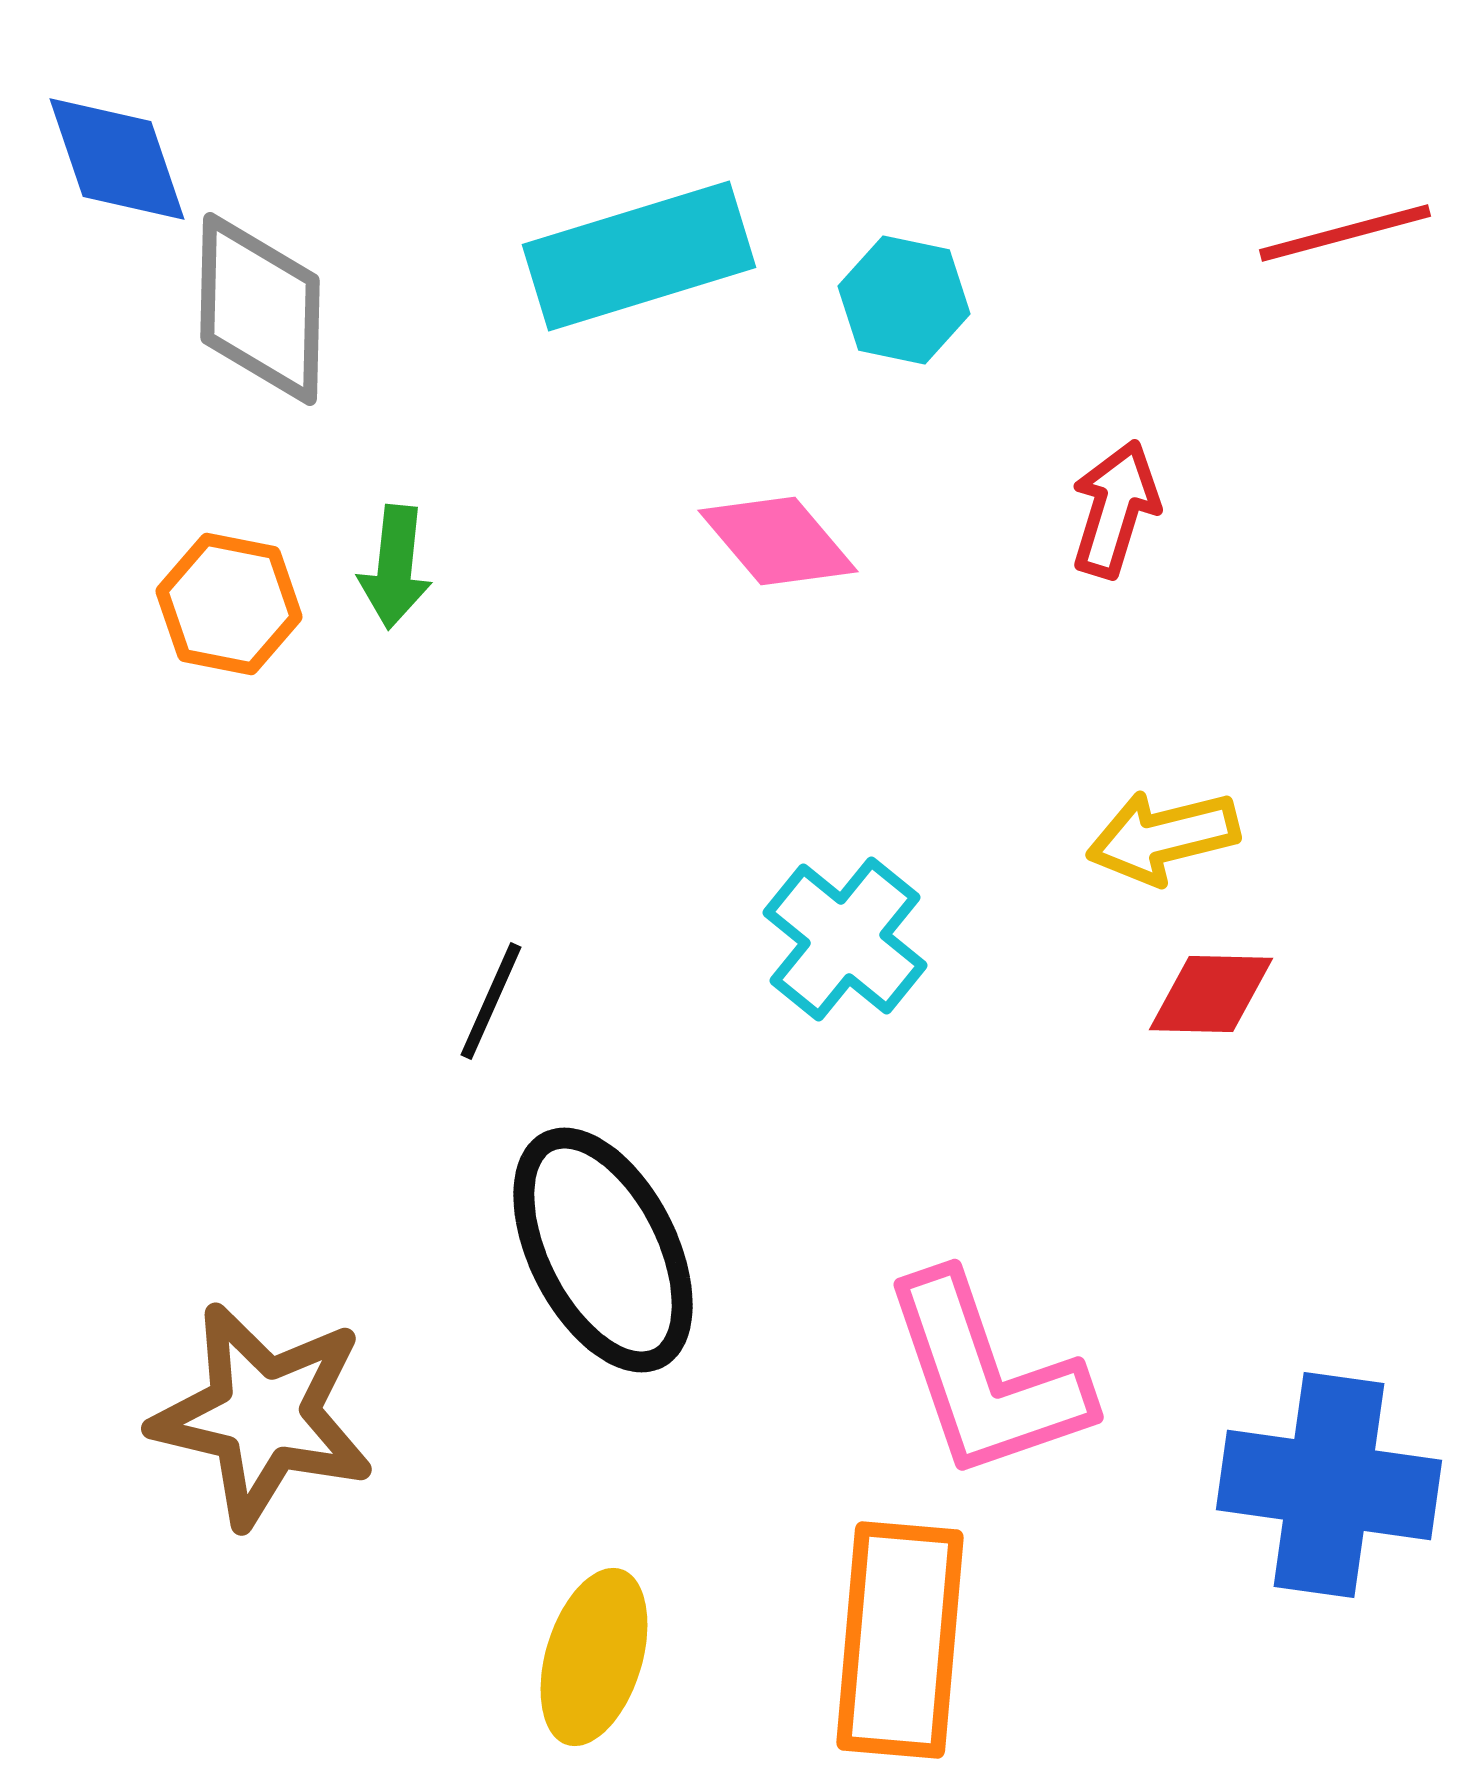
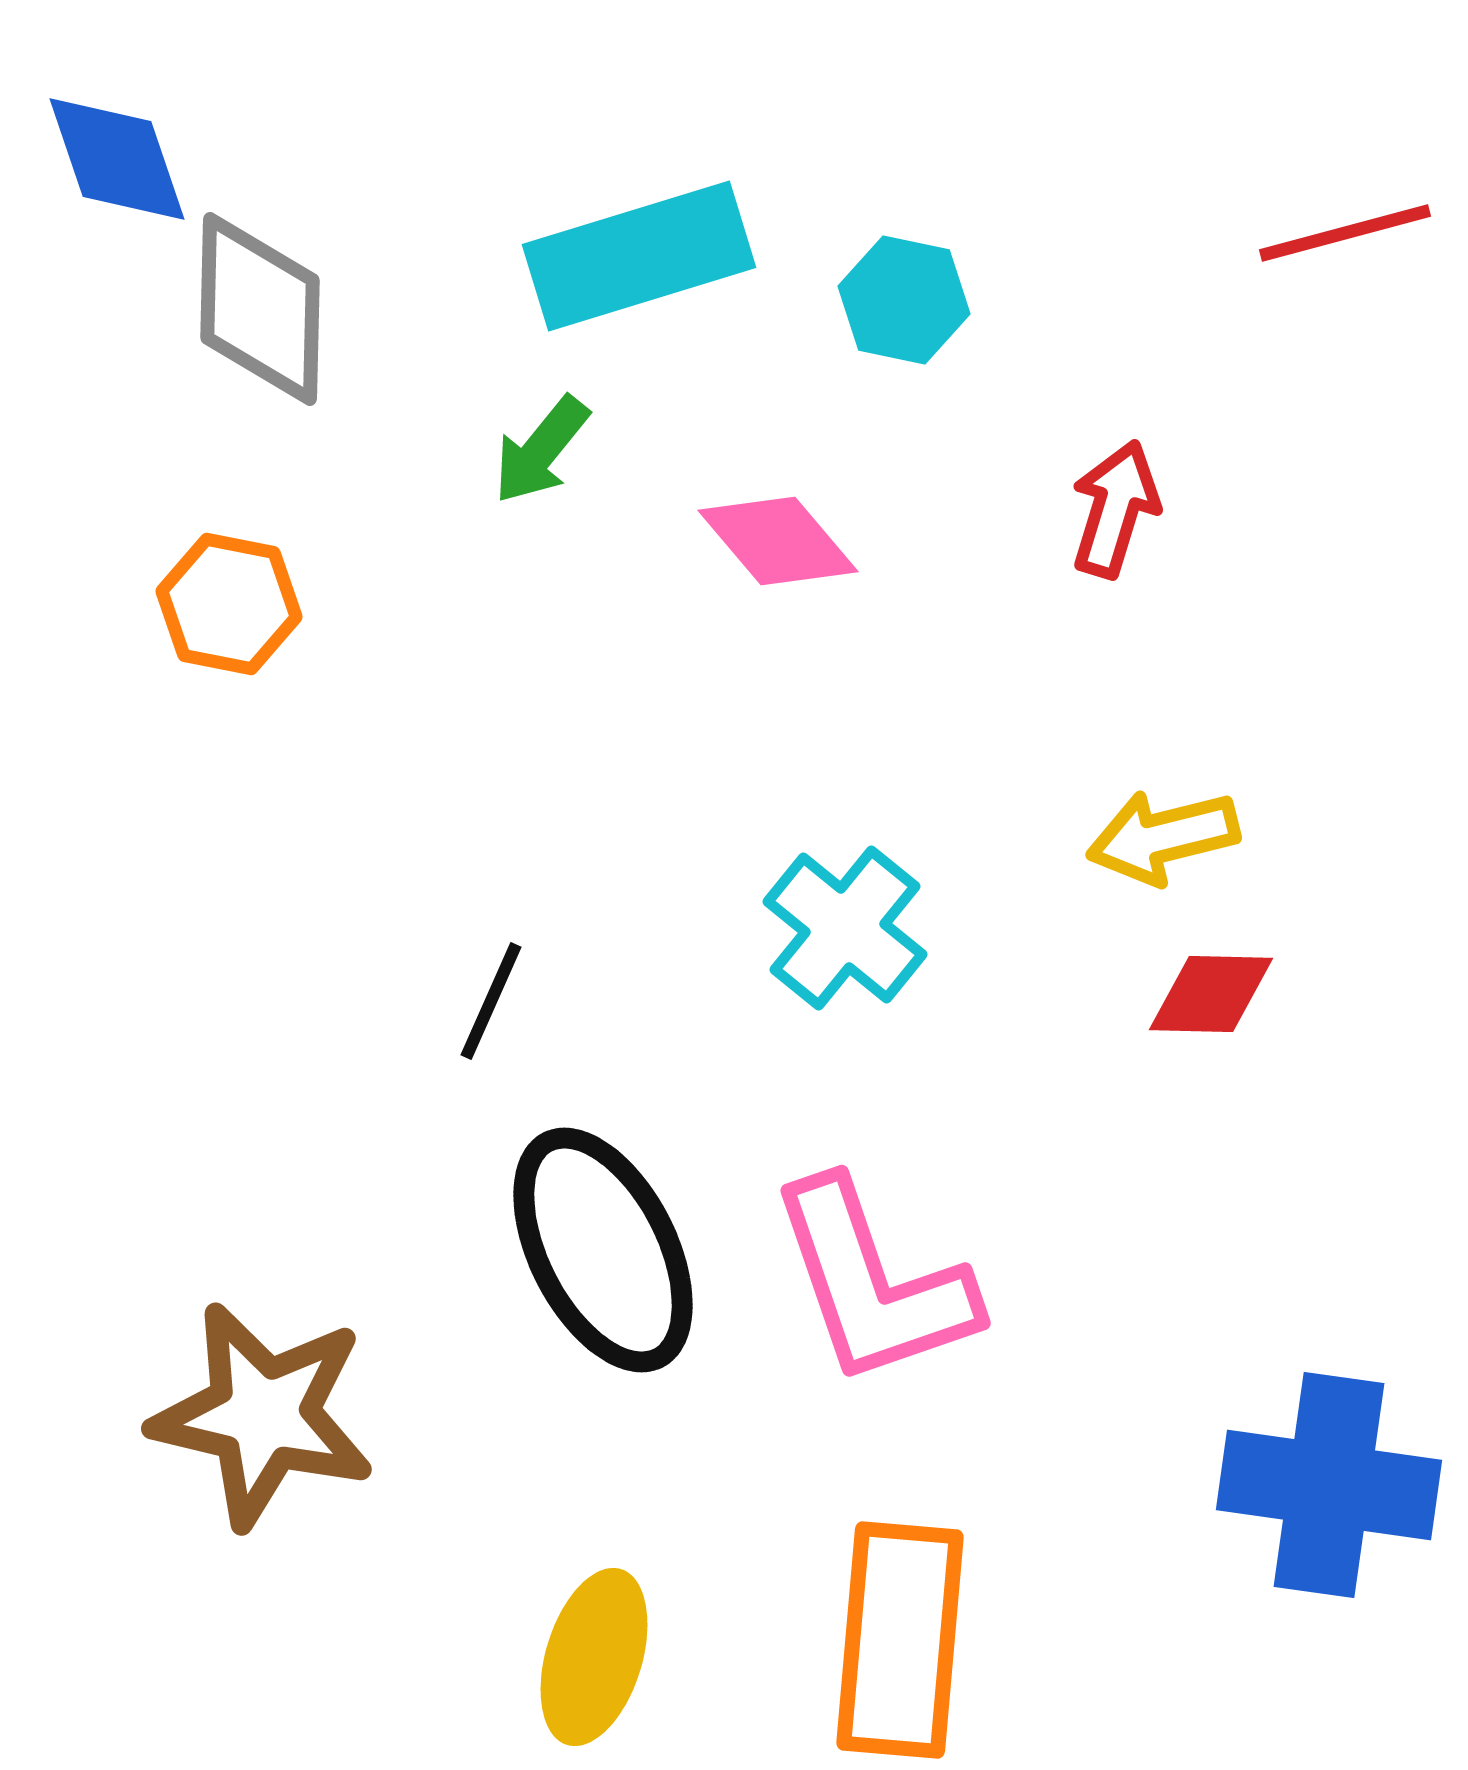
green arrow: moved 146 px right, 117 px up; rotated 33 degrees clockwise
cyan cross: moved 11 px up
pink L-shape: moved 113 px left, 94 px up
